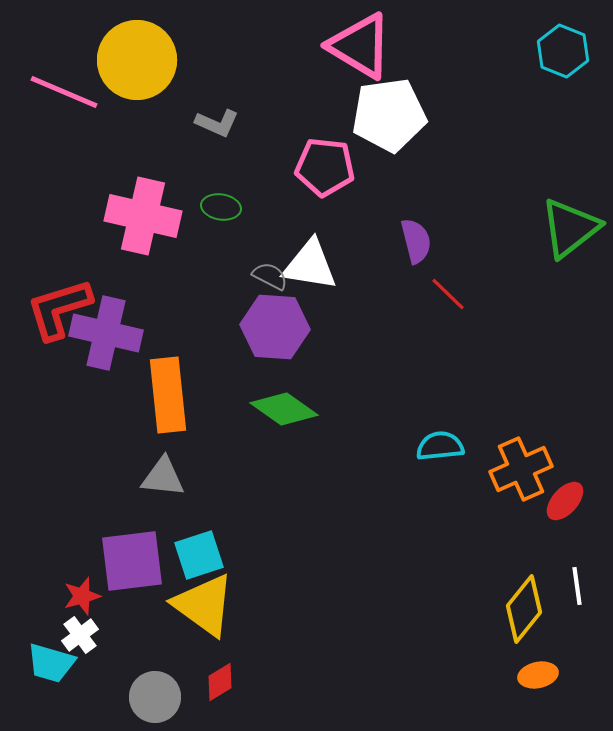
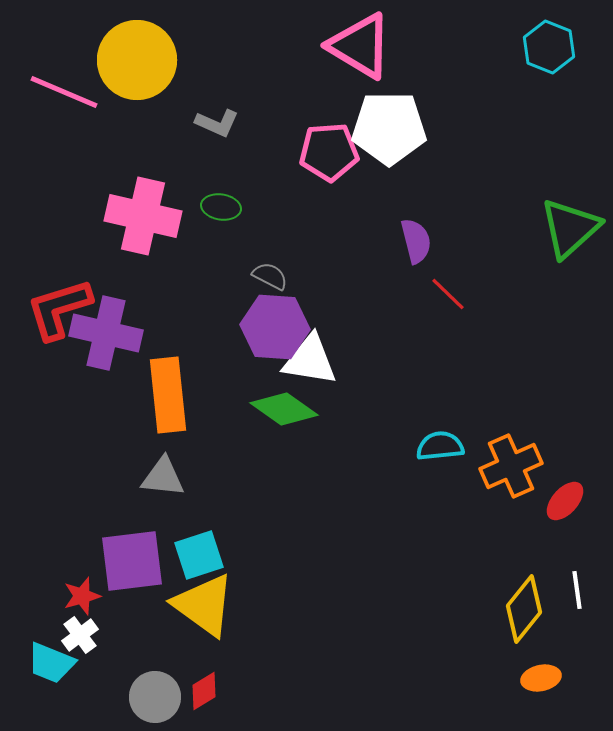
cyan hexagon: moved 14 px left, 4 px up
white pentagon: moved 13 px down; rotated 8 degrees clockwise
pink pentagon: moved 4 px right, 15 px up; rotated 10 degrees counterclockwise
green triangle: rotated 4 degrees counterclockwise
white triangle: moved 95 px down
orange cross: moved 10 px left, 3 px up
white line: moved 4 px down
cyan trapezoid: rotated 6 degrees clockwise
orange ellipse: moved 3 px right, 3 px down
red diamond: moved 16 px left, 9 px down
